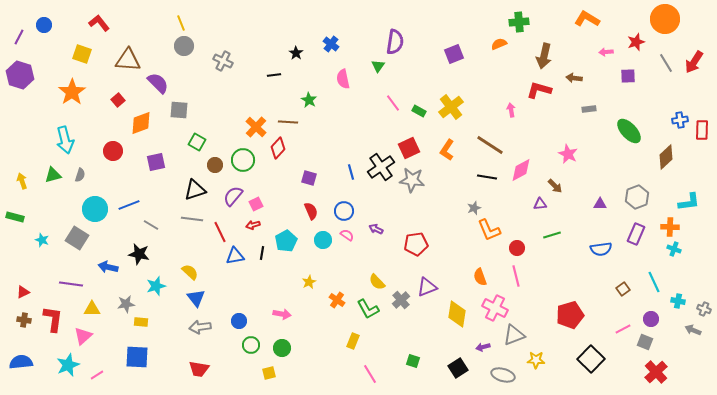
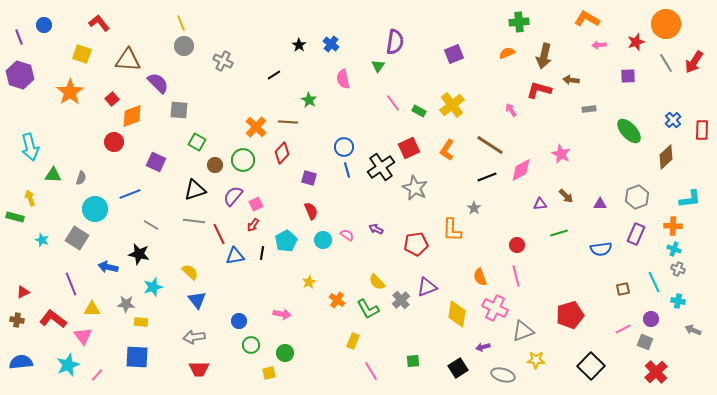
orange circle at (665, 19): moved 1 px right, 5 px down
purple line at (19, 37): rotated 49 degrees counterclockwise
orange semicircle at (499, 44): moved 8 px right, 9 px down
pink arrow at (606, 52): moved 7 px left, 7 px up
black star at (296, 53): moved 3 px right, 8 px up
black line at (274, 75): rotated 24 degrees counterclockwise
brown arrow at (574, 78): moved 3 px left, 2 px down
orange star at (72, 92): moved 2 px left
red square at (118, 100): moved 6 px left, 1 px up
yellow cross at (451, 107): moved 1 px right, 2 px up
pink arrow at (511, 110): rotated 24 degrees counterclockwise
blue cross at (680, 120): moved 7 px left; rotated 35 degrees counterclockwise
orange diamond at (141, 123): moved 9 px left, 7 px up
cyan arrow at (65, 140): moved 35 px left, 7 px down
red diamond at (278, 148): moved 4 px right, 5 px down
red circle at (113, 151): moved 1 px right, 9 px up
pink star at (568, 154): moved 7 px left
purple square at (156, 162): rotated 36 degrees clockwise
blue line at (351, 172): moved 4 px left, 2 px up
green triangle at (53, 175): rotated 18 degrees clockwise
gray semicircle at (80, 175): moved 1 px right, 3 px down
black line at (487, 177): rotated 30 degrees counterclockwise
gray star at (412, 180): moved 3 px right, 8 px down; rotated 20 degrees clockwise
yellow arrow at (22, 181): moved 8 px right, 17 px down
brown arrow at (555, 186): moved 11 px right, 10 px down
cyan L-shape at (689, 202): moved 1 px right, 3 px up
blue line at (129, 205): moved 1 px right, 11 px up
gray star at (474, 208): rotated 16 degrees counterclockwise
blue circle at (344, 211): moved 64 px up
gray line at (192, 219): moved 2 px right, 2 px down
red arrow at (253, 225): rotated 40 degrees counterclockwise
orange cross at (670, 227): moved 3 px right, 1 px up
orange L-shape at (489, 230): moved 37 px left; rotated 25 degrees clockwise
red line at (220, 232): moved 1 px left, 2 px down
green line at (552, 235): moved 7 px right, 2 px up
red circle at (517, 248): moved 3 px up
purple line at (71, 284): rotated 60 degrees clockwise
cyan star at (156, 286): moved 3 px left, 1 px down
brown square at (623, 289): rotated 24 degrees clockwise
blue triangle at (196, 298): moved 1 px right, 2 px down
gray star at (126, 304): rotated 12 degrees clockwise
gray cross at (704, 309): moved 26 px left, 40 px up
red L-shape at (53, 319): rotated 60 degrees counterclockwise
brown cross at (24, 320): moved 7 px left
gray arrow at (200, 327): moved 6 px left, 10 px down
gray triangle at (514, 335): moved 9 px right, 4 px up
pink triangle at (83, 336): rotated 24 degrees counterclockwise
green circle at (282, 348): moved 3 px right, 5 px down
black square at (591, 359): moved 7 px down
green square at (413, 361): rotated 24 degrees counterclockwise
red trapezoid at (199, 369): rotated 10 degrees counterclockwise
pink line at (370, 374): moved 1 px right, 3 px up
pink line at (97, 375): rotated 16 degrees counterclockwise
